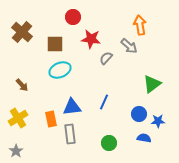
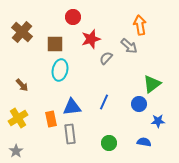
red star: rotated 24 degrees counterclockwise
cyan ellipse: rotated 55 degrees counterclockwise
blue circle: moved 10 px up
blue semicircle: moved 4 px down
